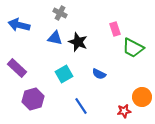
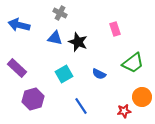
green trapezoid: moved 15 px down; rotated 65 degrees counterclockwise
